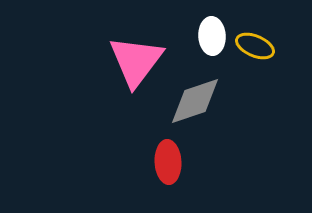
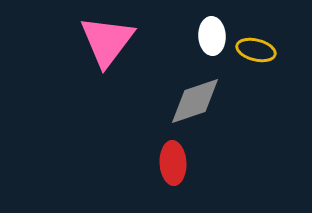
yellow ellipse: moved 1 px right, 4 px down; rotated 9 degrees counterclockwise
pink triangle: moved 29 px left, 20 px up
red ellipse: moved 5 px right, 1 px down
